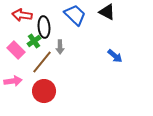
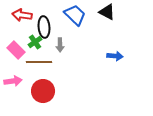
green cross: moved 1 px right, 1 px down
gray arrow: moved 2 px up
blue arrow: rotated 35 degrees counterclockwise
brown line: moved 3 px left; rotated 50 degrees clockwise
red circle: moved 1 px left
